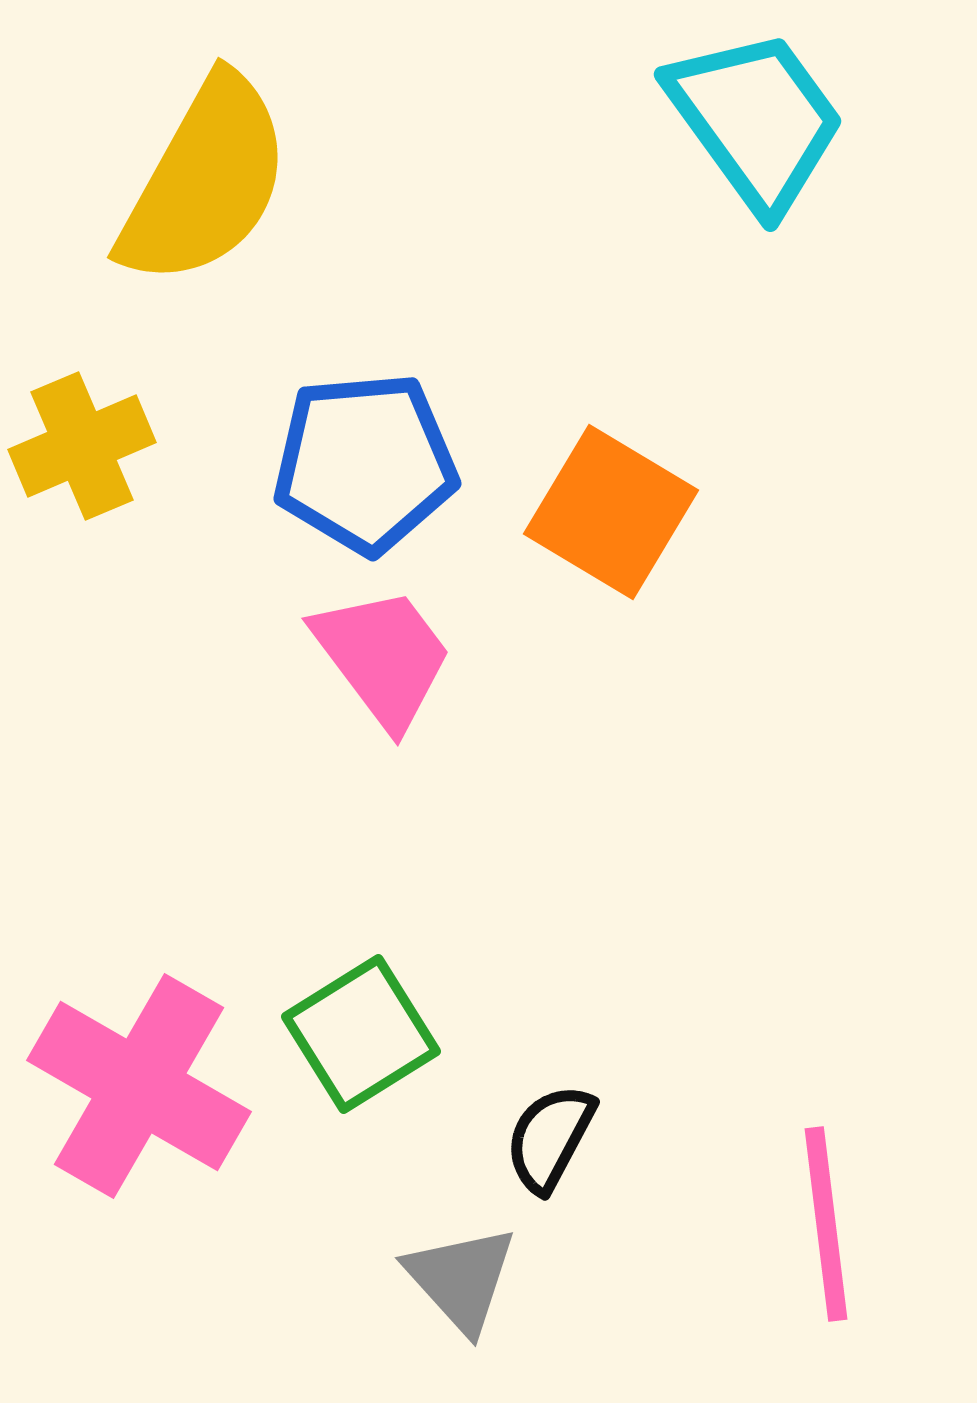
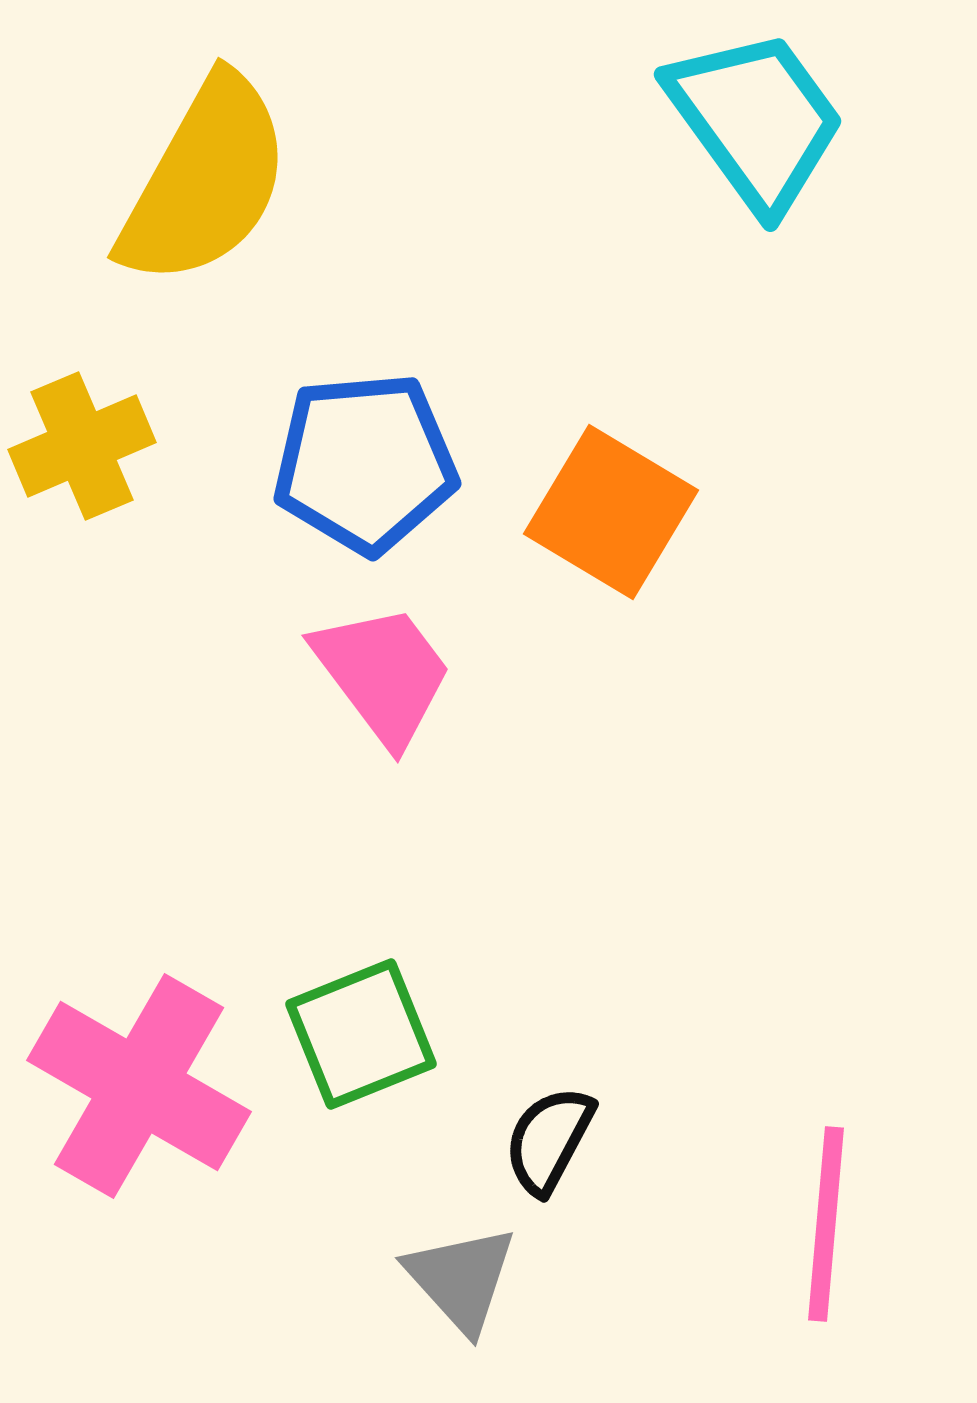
pink trapezoid: moved 17 px down
green square: rotated 10 degrees clockwise
black semicircle: moved 1 px left, 2 px down
pink line: rotated 12 degrees clockwise
